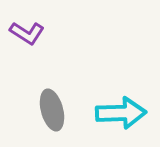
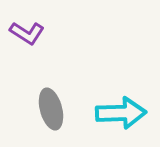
gray ellipse: moved 1 px left, 1 px up
